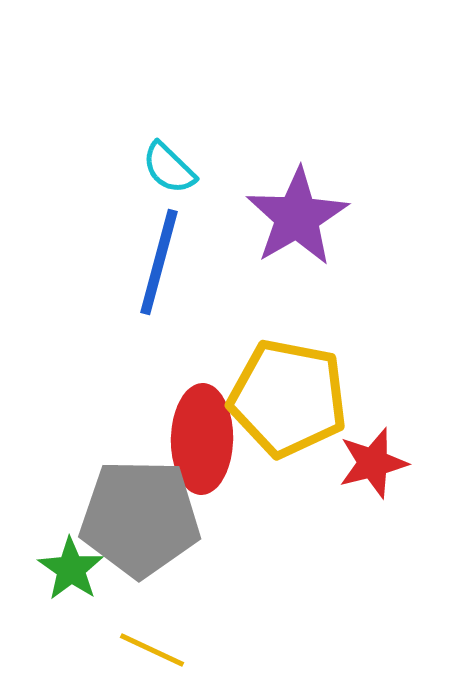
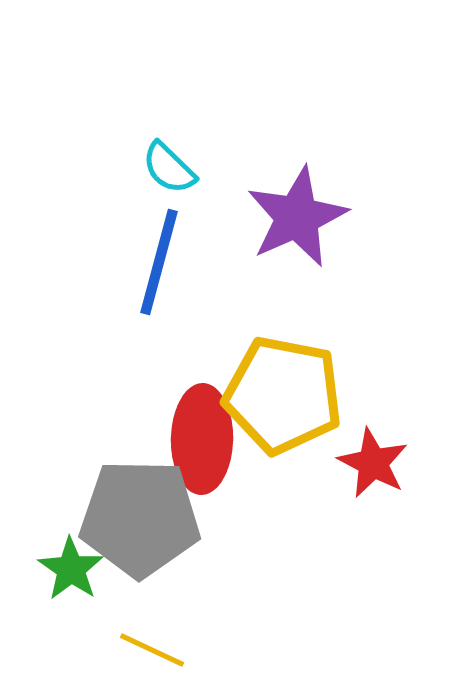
purple star: rotated 6 degrees clockwise
yellow pentagon: moved 5 px left, 3 px up
red star: rotated 30 degrees counterclockwise
